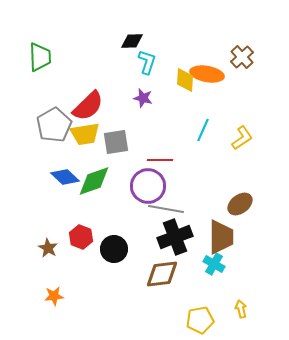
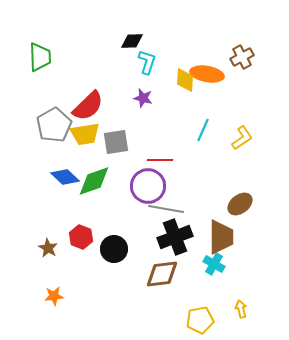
brown cross: rotated 15 degrees clockwise
